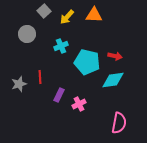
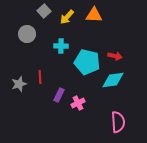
cyan cross: rotated 24 degrees clockwise
pink cross: moved 1 px left, 1 px up
pink semicircle: moved 1 px left, 1 px up; rotated 15 degrees counterclockwise
